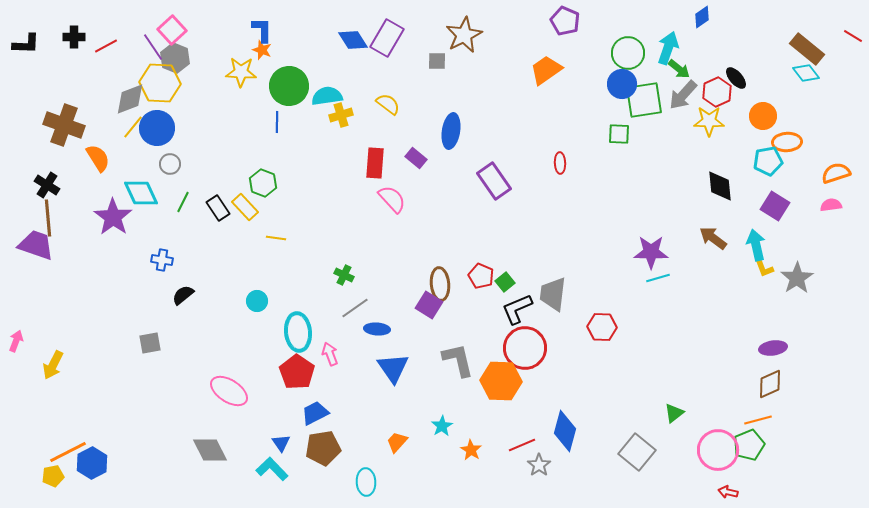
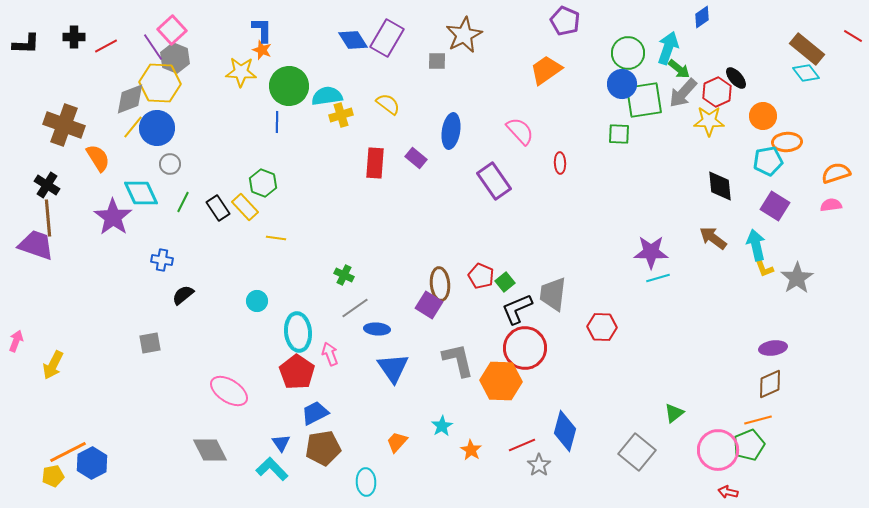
gray arrow at (683, 95): moved 2 px up
pink semicircle at (392, 199): moved 128 px right, 68 px up
